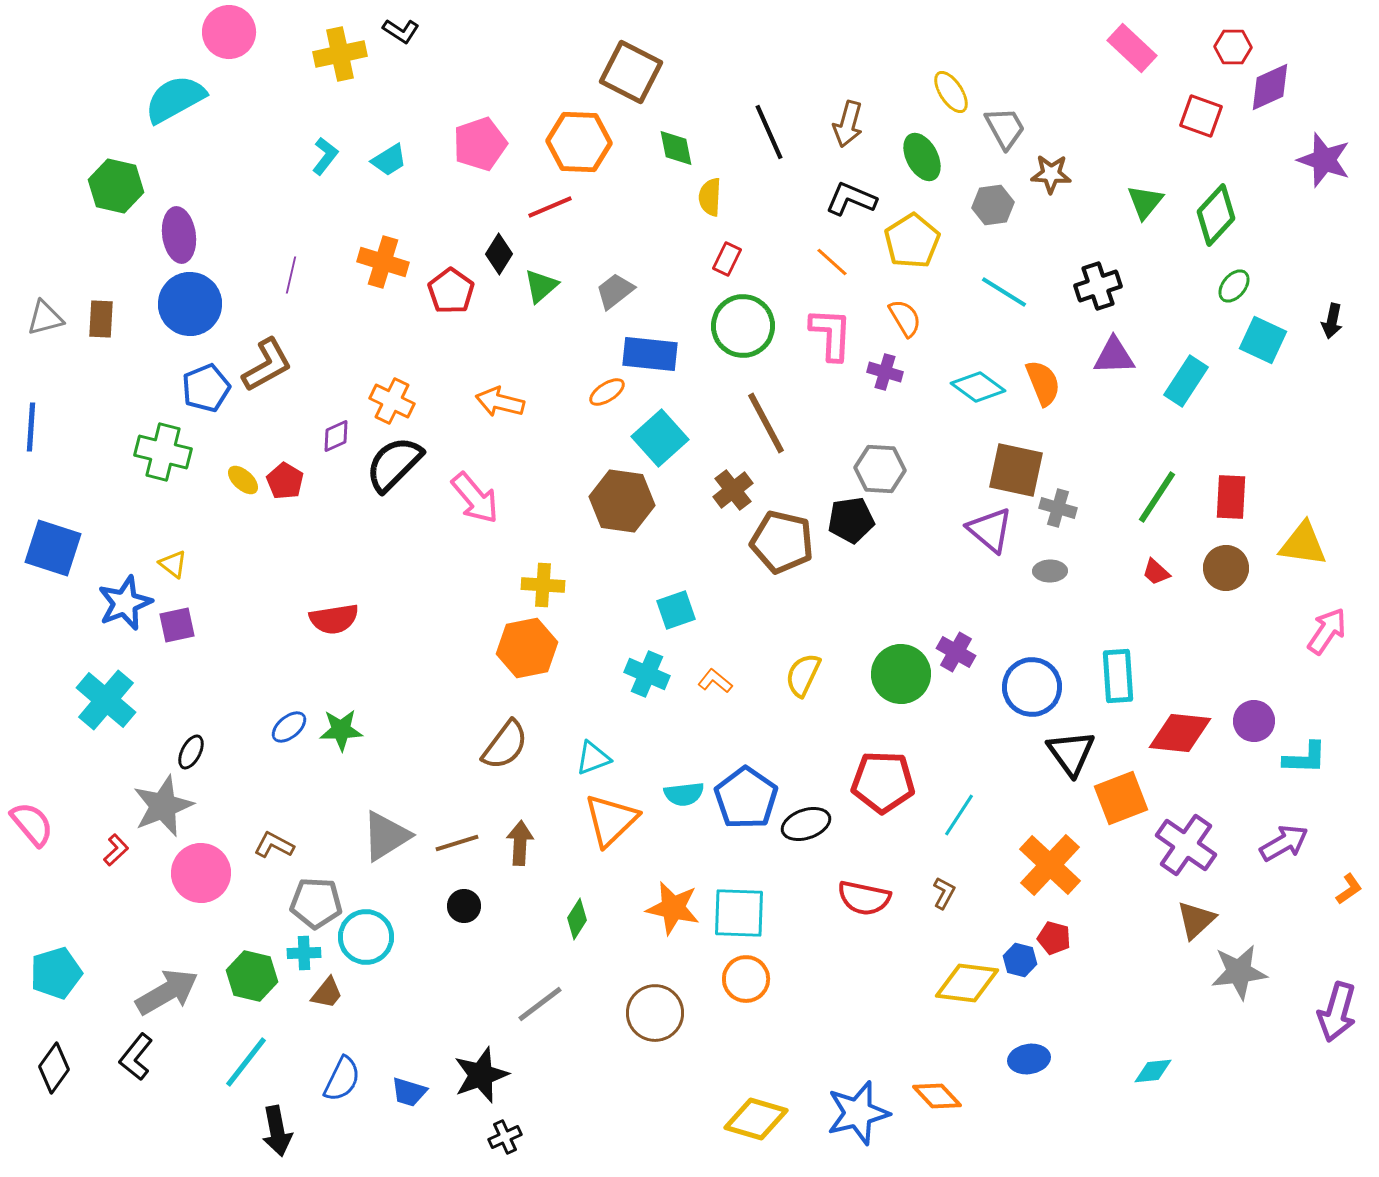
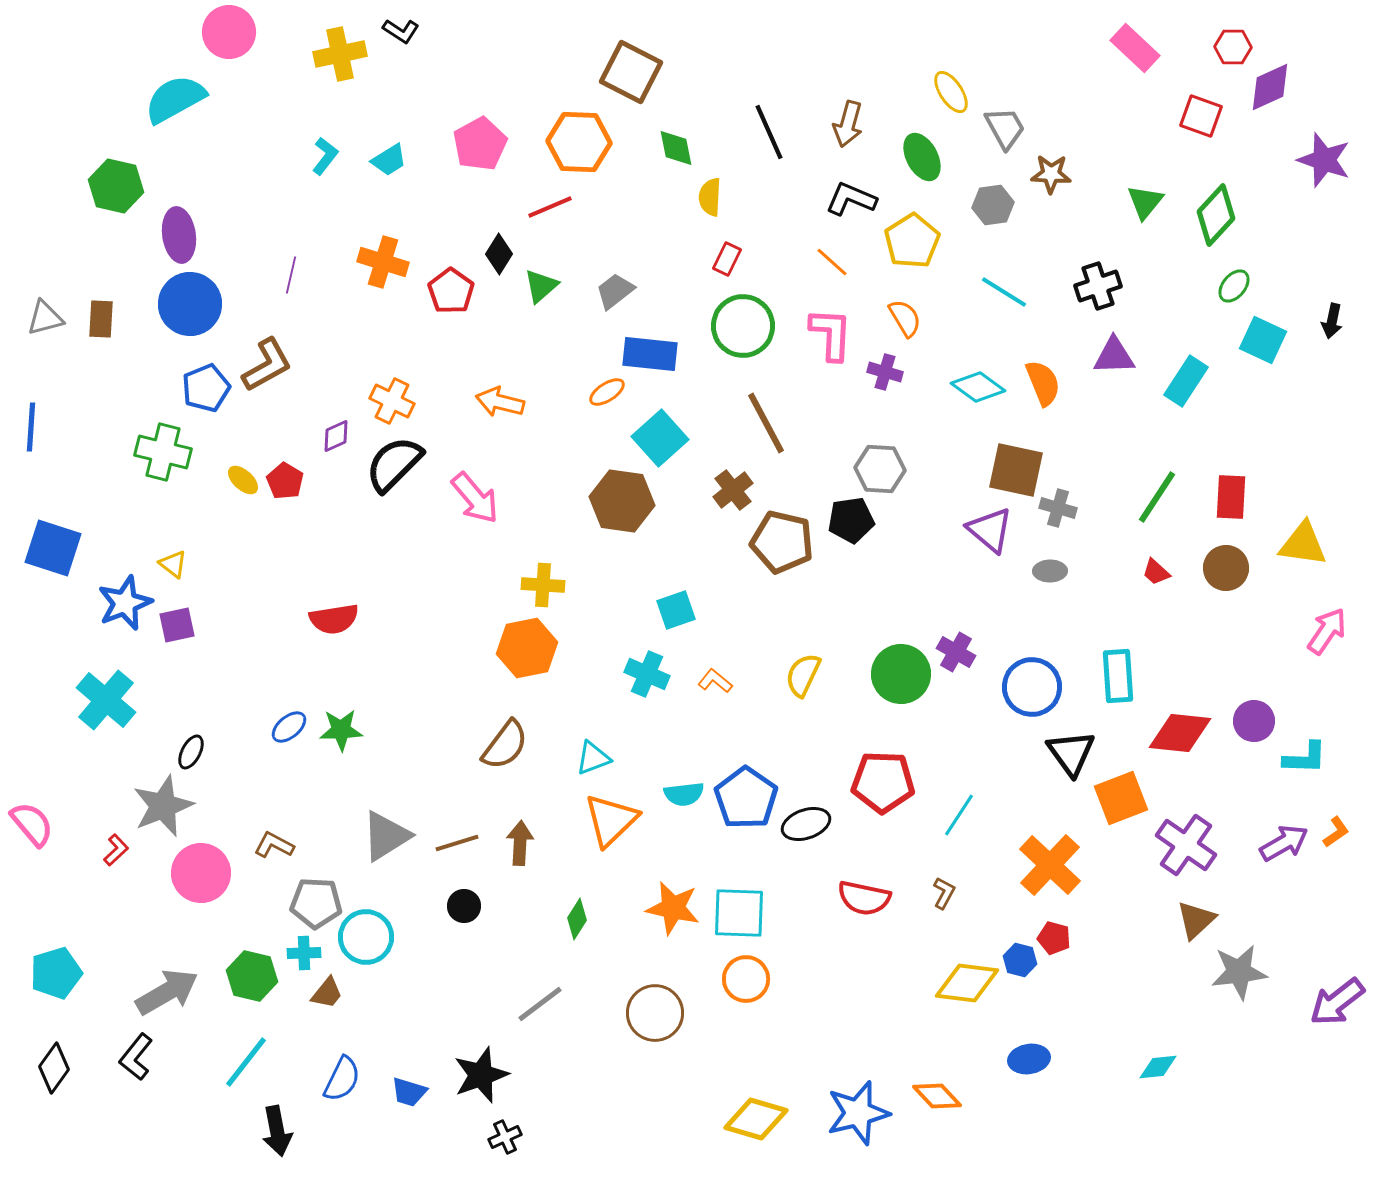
pink rectangle at (1132, 48): moved 3 px right
pink pentagon at (480, 144): rotated 10 degrees counterclockwise
orange L-shape at (1349, 889): moved 13 px left, 57 px up
purple arrow at (1337, 1012): moved 10 px up; rotated 36 degrees clockwise
cyan diamond at (1153, 1071): moved 5 px right, 4 px up
